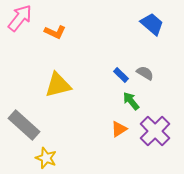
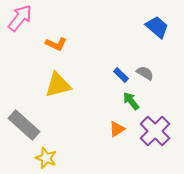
blue trapezoid: moved 5 px right, 3 px down
orange L-shape: moved 1 px right, 12 px down
orange triangle: moved 2 px left
